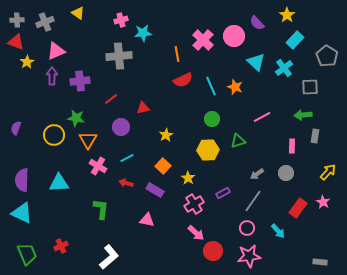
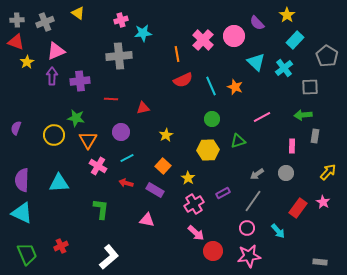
red line at (111, 99): rotated 40 degrees clockwise
purple circle at (121, 127): moved 5 px down
